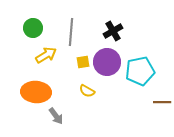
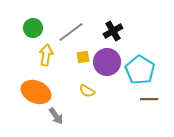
gray line: rotated 48 degrees clockwise
yellow arrow: rotated 50 degrees counterclockwise
yellow square: moved 5 px up
cyan pentagon: moved 1 px up; rotated 28 degrees counterclockwise
orange ellipse: rotated 20 degrees clockwise
brown line: moved 13 px left, 3 px up
